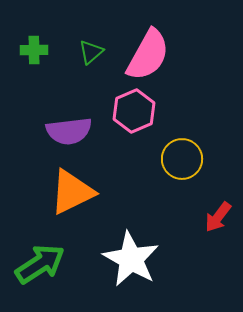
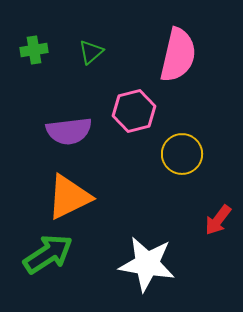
green cross: rotated 8 degrees counterclockwise
pink semicircle: moved 30 px right; rotated 16 degrees counterclockwise
pink hexagon: rotated 9 degrees clockwise
yellow circle: moved 5 px up
orange triangle: moved 3 px left, 5 px down
red arrow: moved 3 px down
white star: moved 16 px right, 5 px down; rotated 20 degrees counterclockwise
green arrow: moved 8 px right, 10 px up
